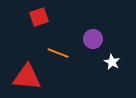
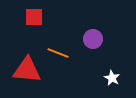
red square: moved 5 px left; rotated 18 degrees clockwise
white star: moved 16 px down
red triangle: moved 7 px up
